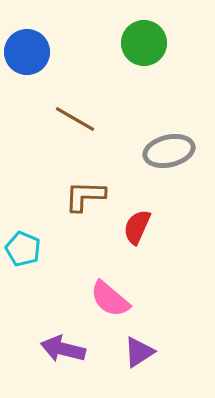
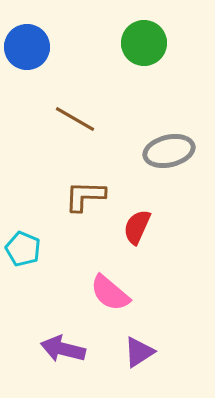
blue circle: moved 5 px up
pink semicircle: moved 6 px up
